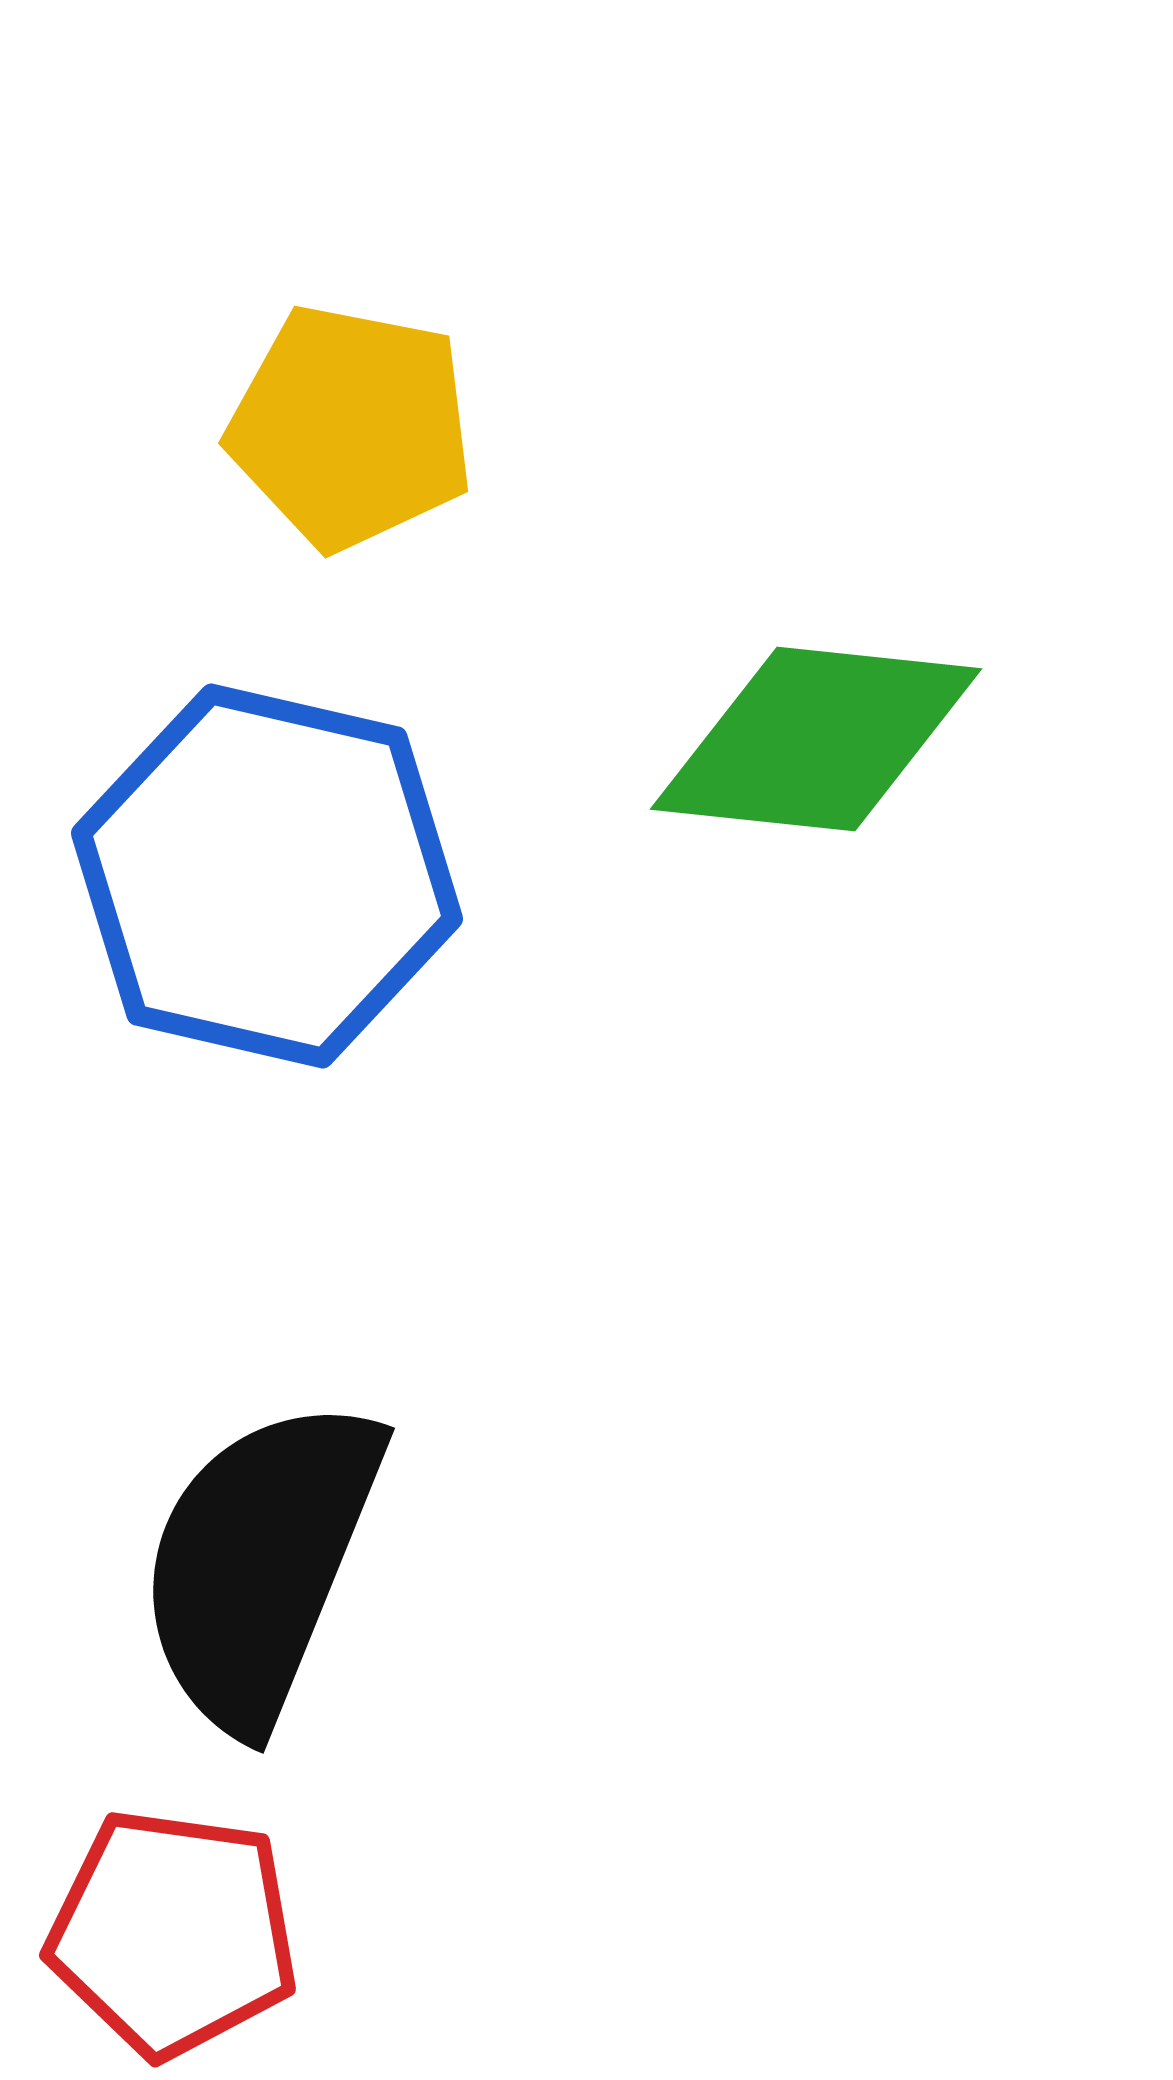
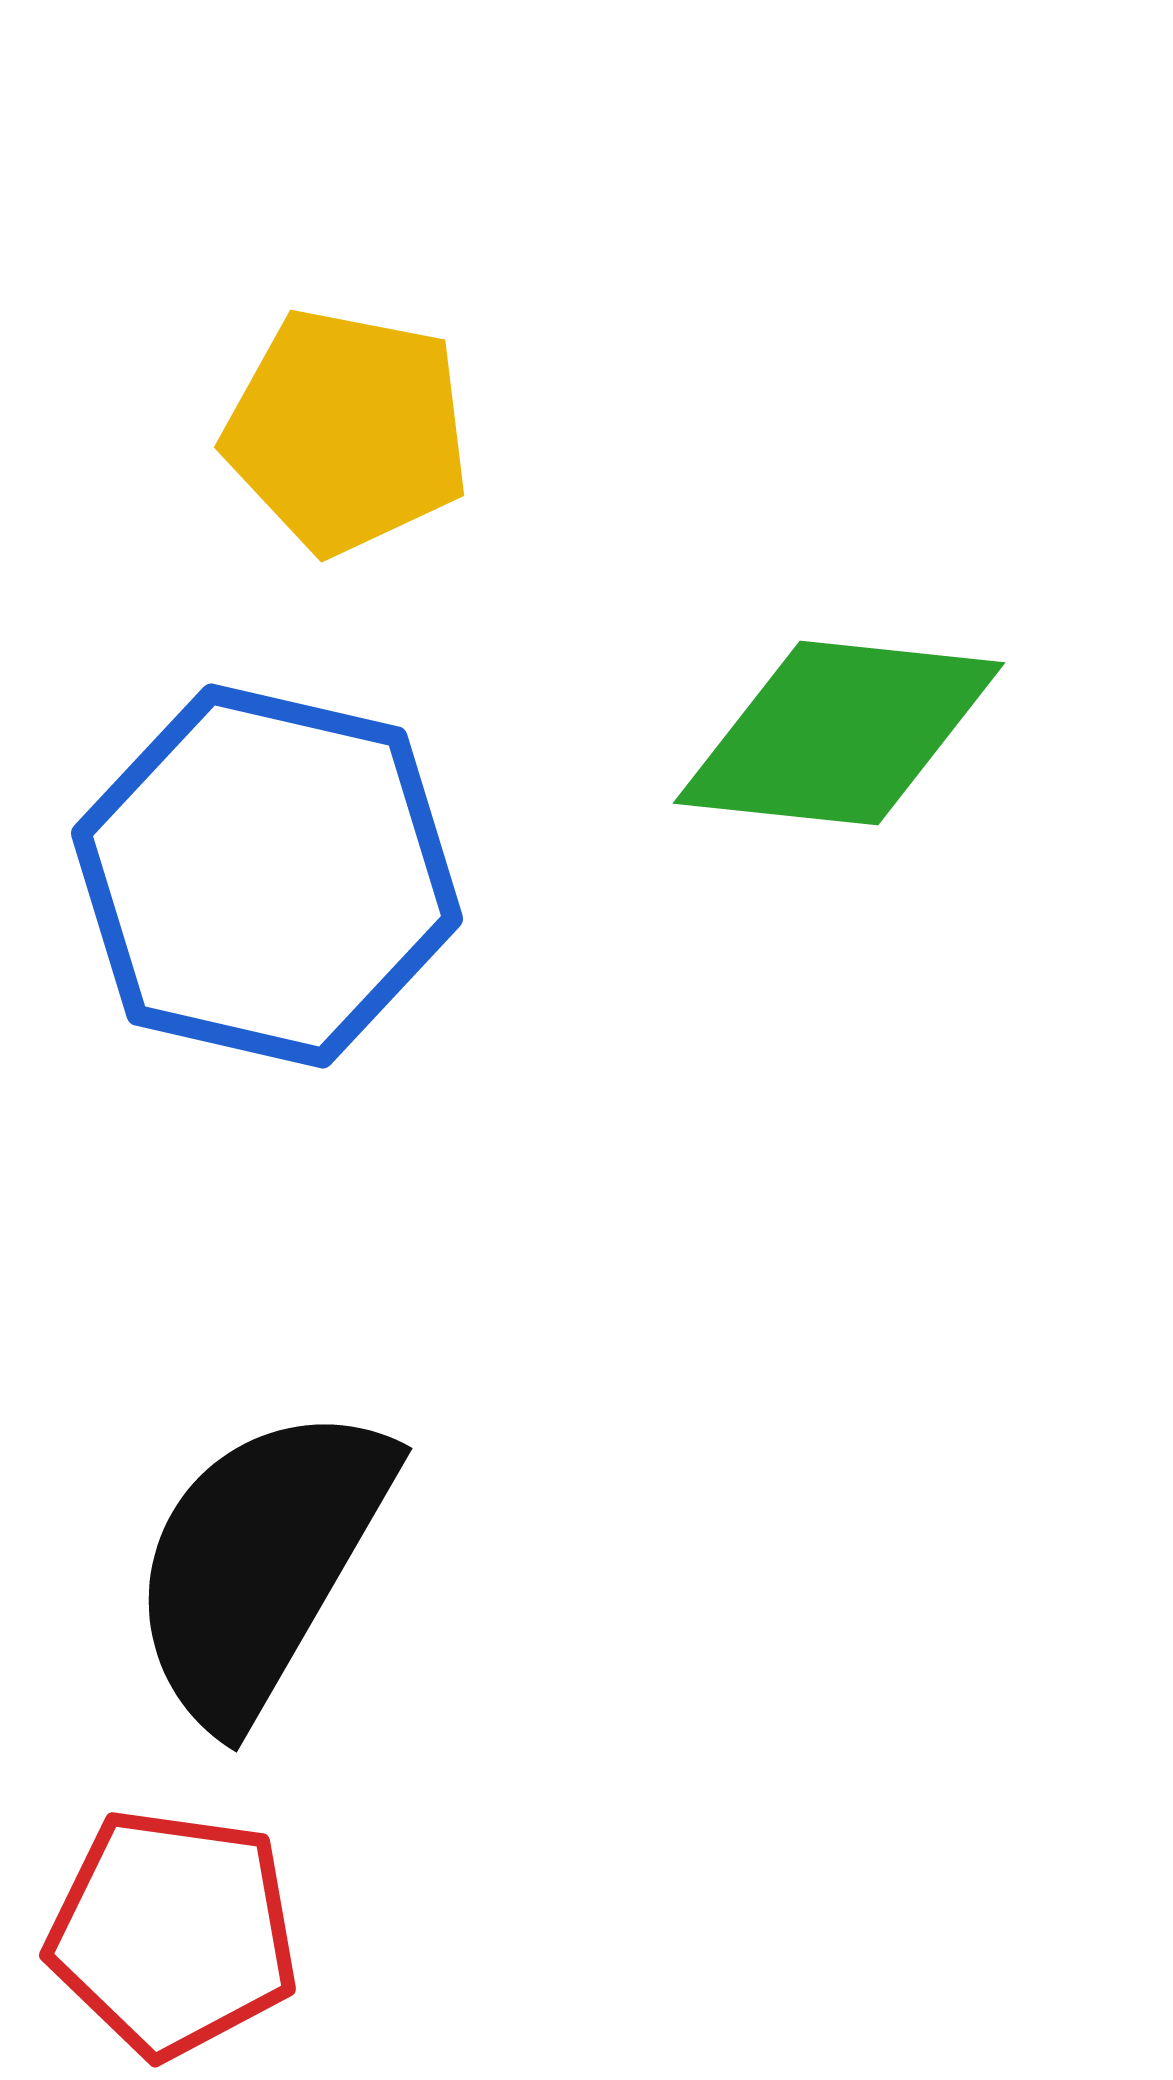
yellow pentagon: moved 4 px left, 4 px down
green diamond: moved 23 px right, 6 px up
black semicircle: rotated 8 degrees clockwise
